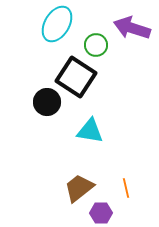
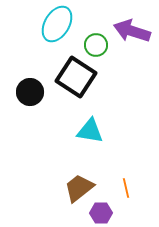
purple arrow: moved 3 px down
black circle: moved 17 px left, 10 px up
